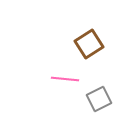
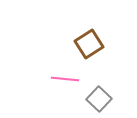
gray square: rotated 20 degrees counterclockwise
